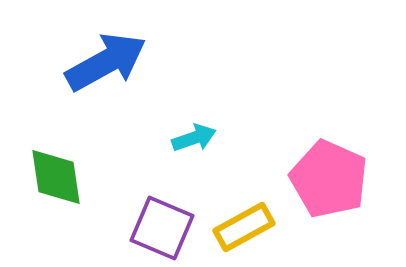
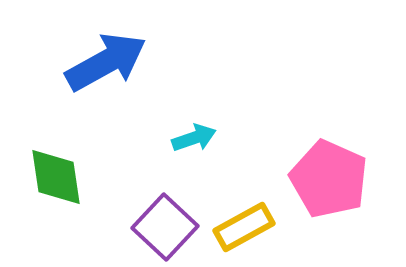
purple square: moved 3 px right, 1 px up; rotated 20 degrees clockwise
